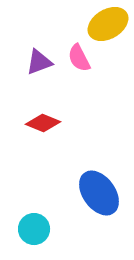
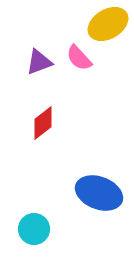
pink semicircle: rotated 16 degrees counterclockwise
red diamond: rotated 60 degrees counterclockwise
blue ellipse: rotated 33 degrees counterclockwise
